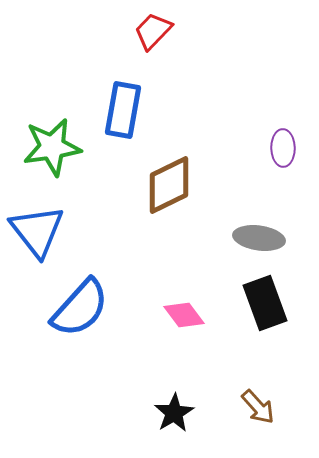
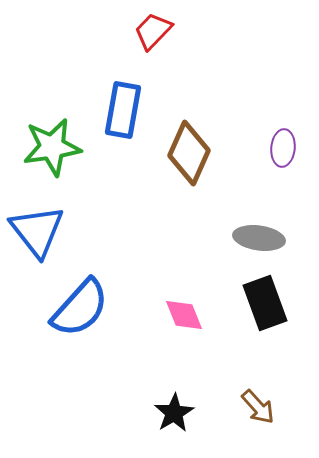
purple ellipse: rotated 6 degrees clockwise
brown diamond: moved 20 px right, 32 px up; rotated 40 degrees counterclockwise
pink diamond: rotated 15 degrees clockwise
